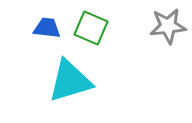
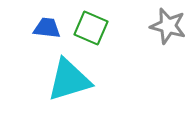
gray star: rotated 21 degrees clockwise
cyan triangle: moved 1 px left, 1 px up
